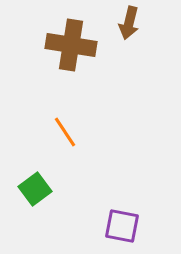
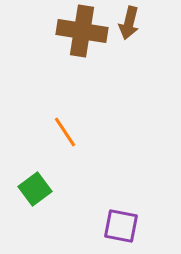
brown cross: moved 11 px right, 14 px up
purple square: moved 1 px left
